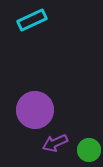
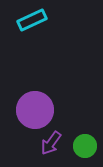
purple arrow: moved 4 px left; rotated 30 degrees counterclockwise
green circle: moved 4 px left, 4 px up
